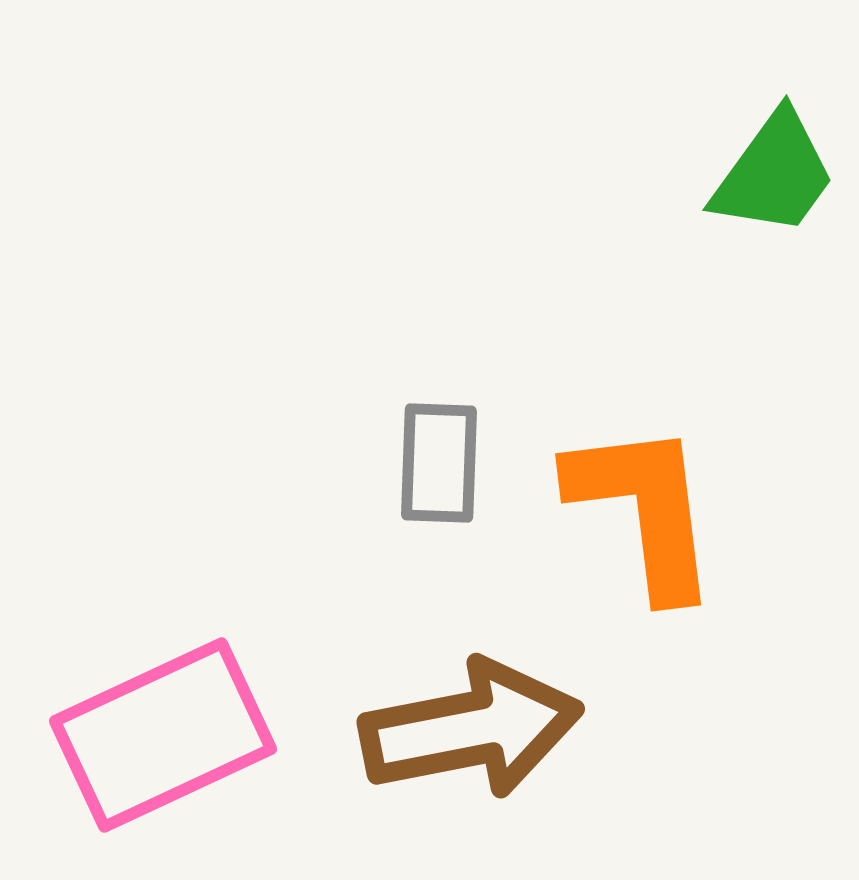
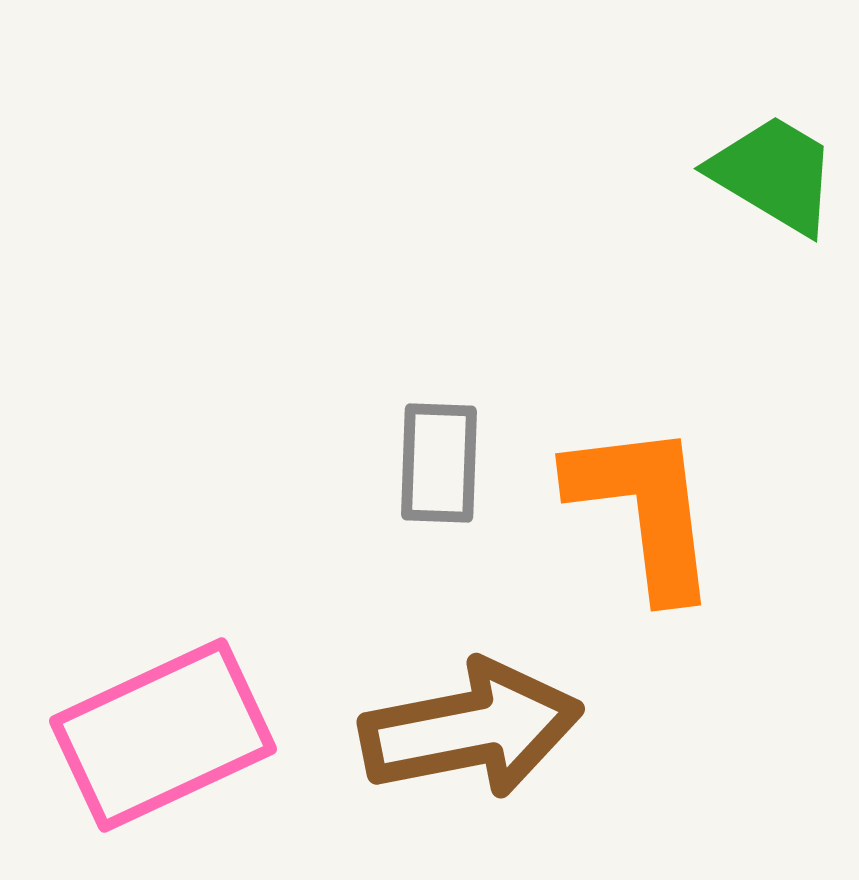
green trapezoid: rotated 95 degrees counterclockwise
